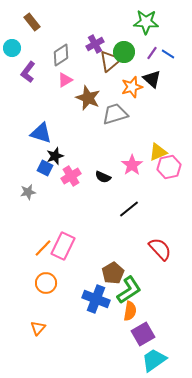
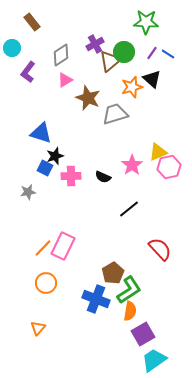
pink cross: rotated 30 degrees clockwise
